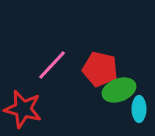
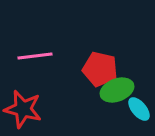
pink line: moved 17 px left, 9 px up; rotated 40 degrees clockwise
green ellipse: moved 2 px left
cyan ellipse: rotated 40 degrees counterclockwise
